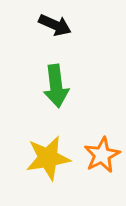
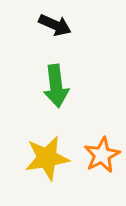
yellow star: moved 1 px left
